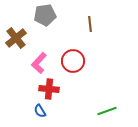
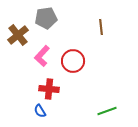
gray pentagon: moved 1 px right, 3 px down
brown line: moved 11 px right, 3 px down
brown cross: moved 2 px right, 3 px up
pink L-shape: moved 3 px right, 7 px up
